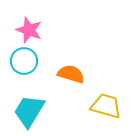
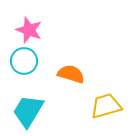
yellow trapezoid: rotated 32 degrees counterclockwise
cyan trapezoid: moved 1 px left
